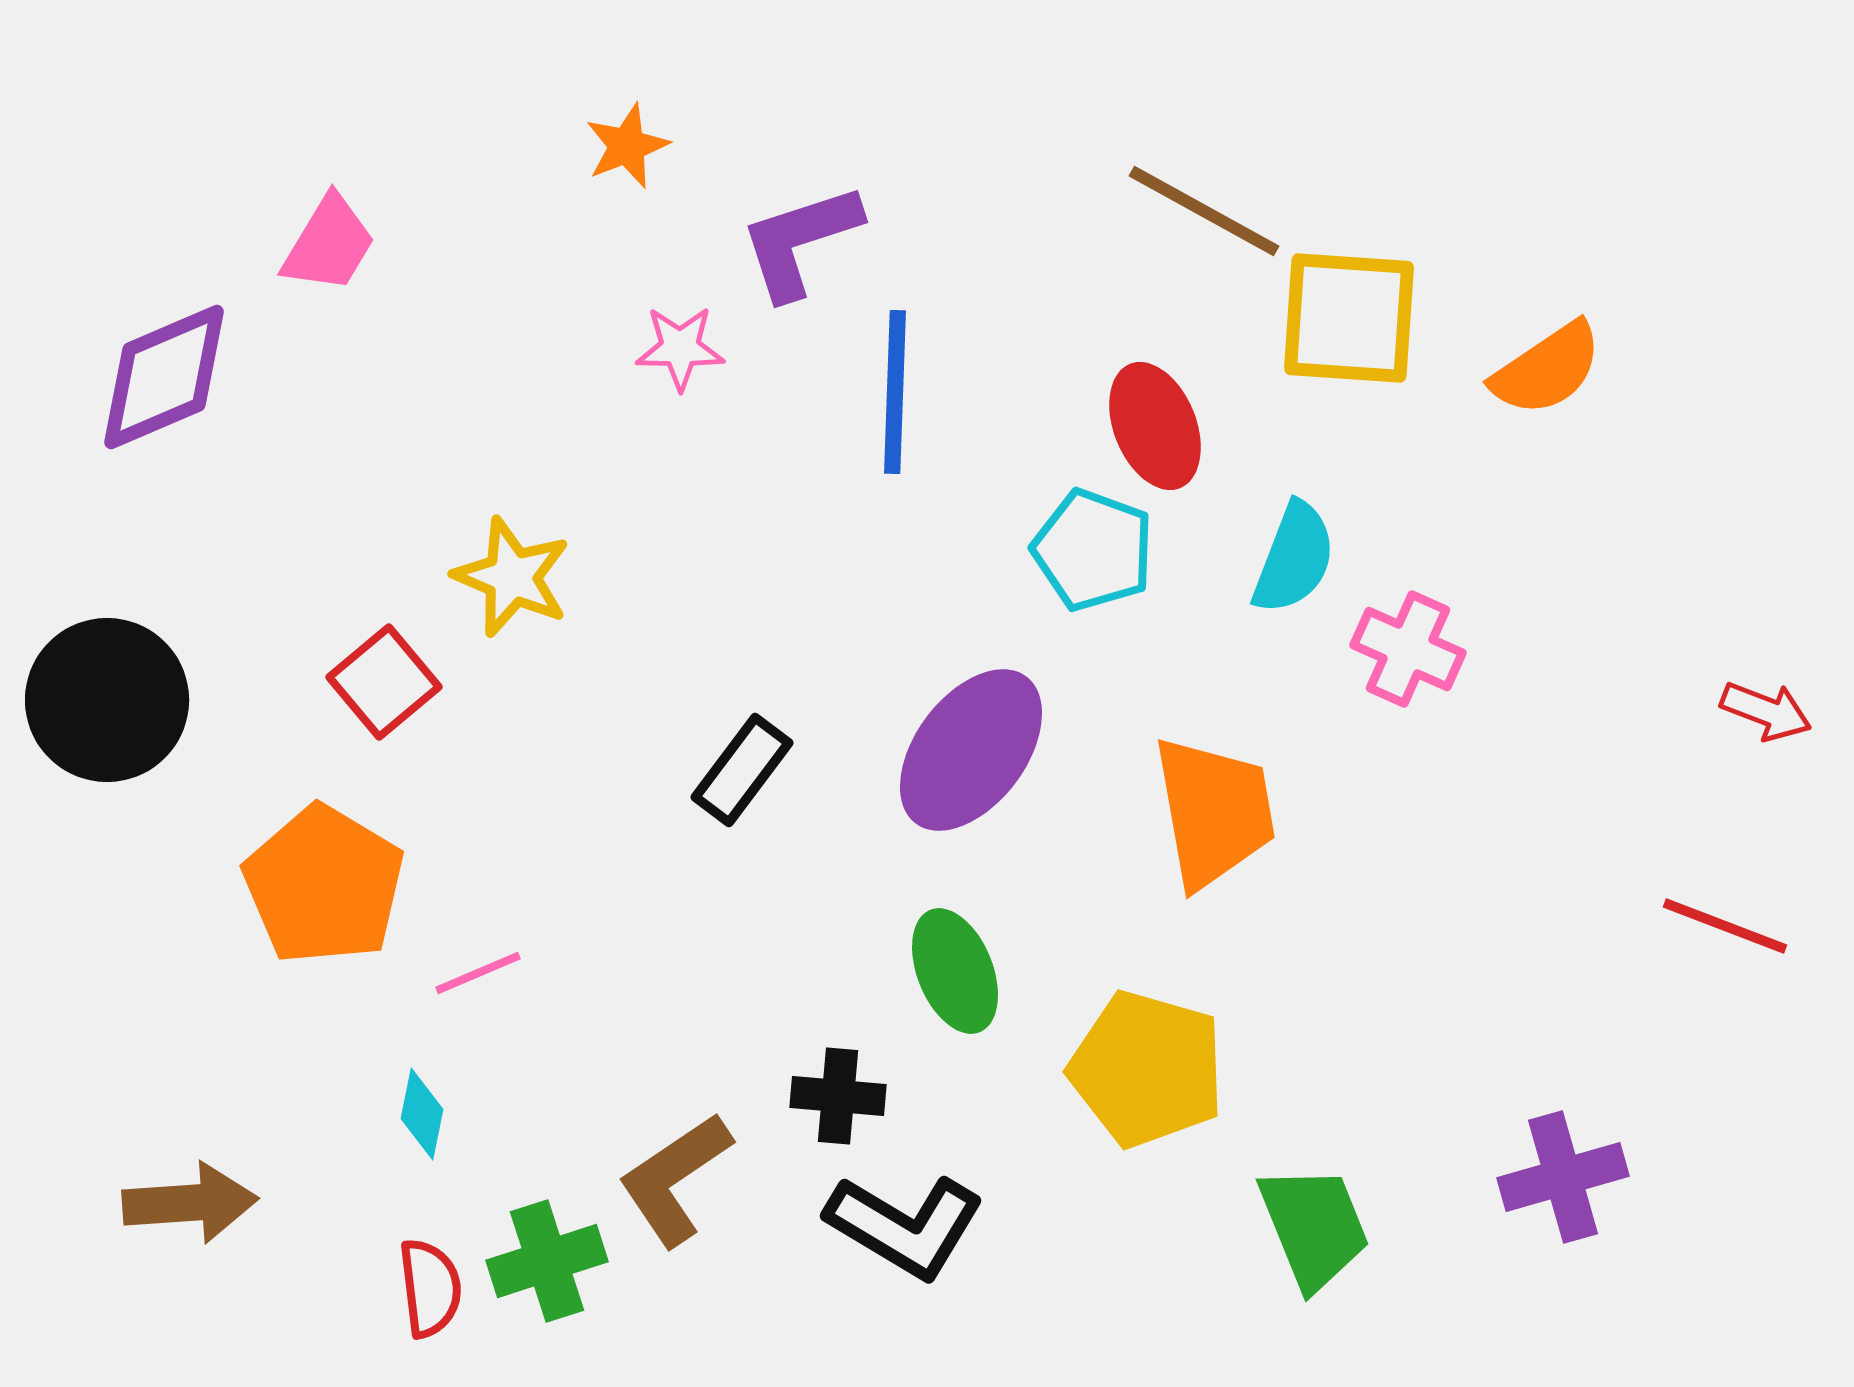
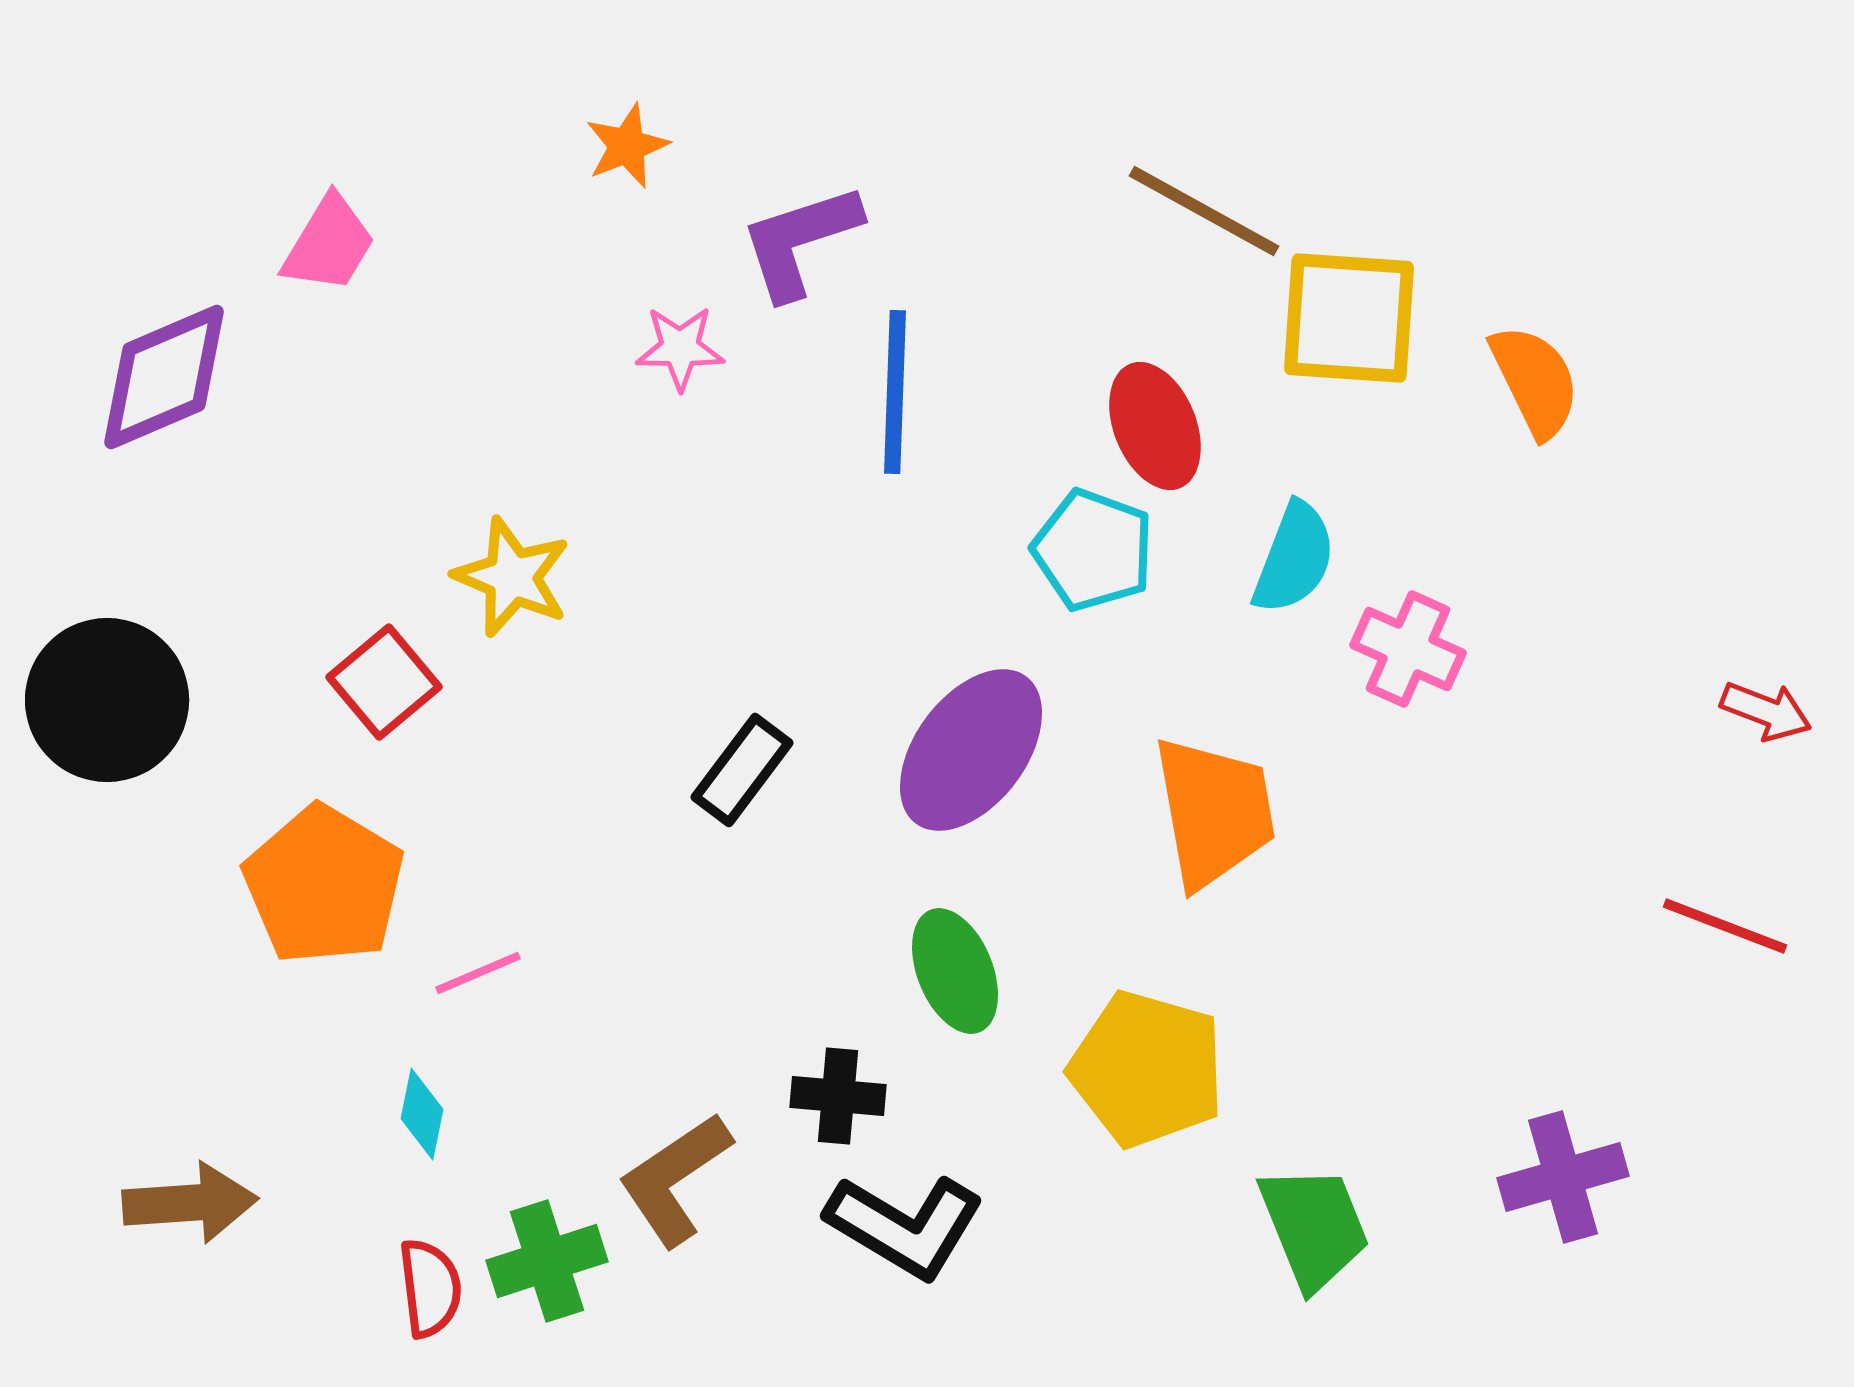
orange semicircle: moved 12 px left, 12 px down; rotated 82 degrees counterclockwise
